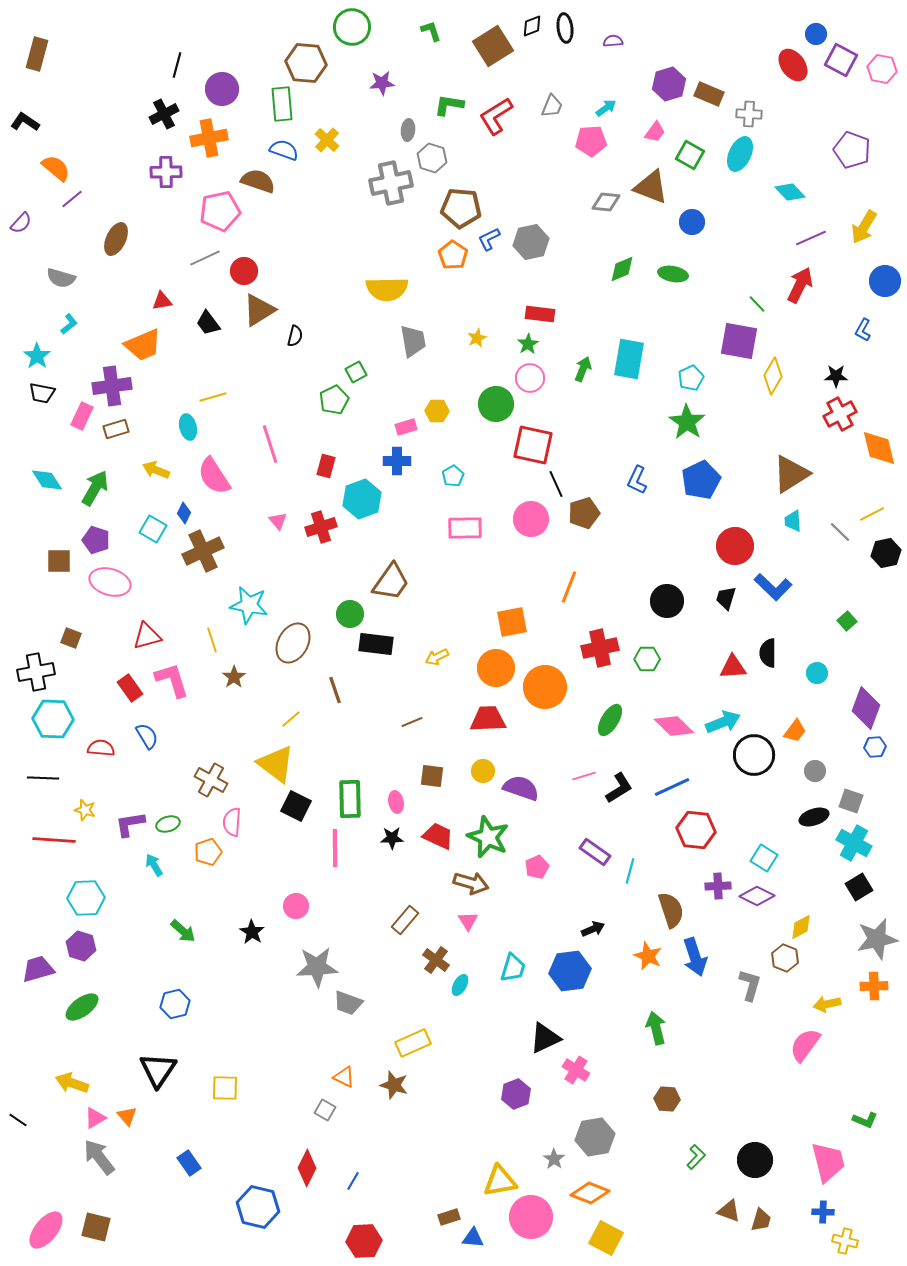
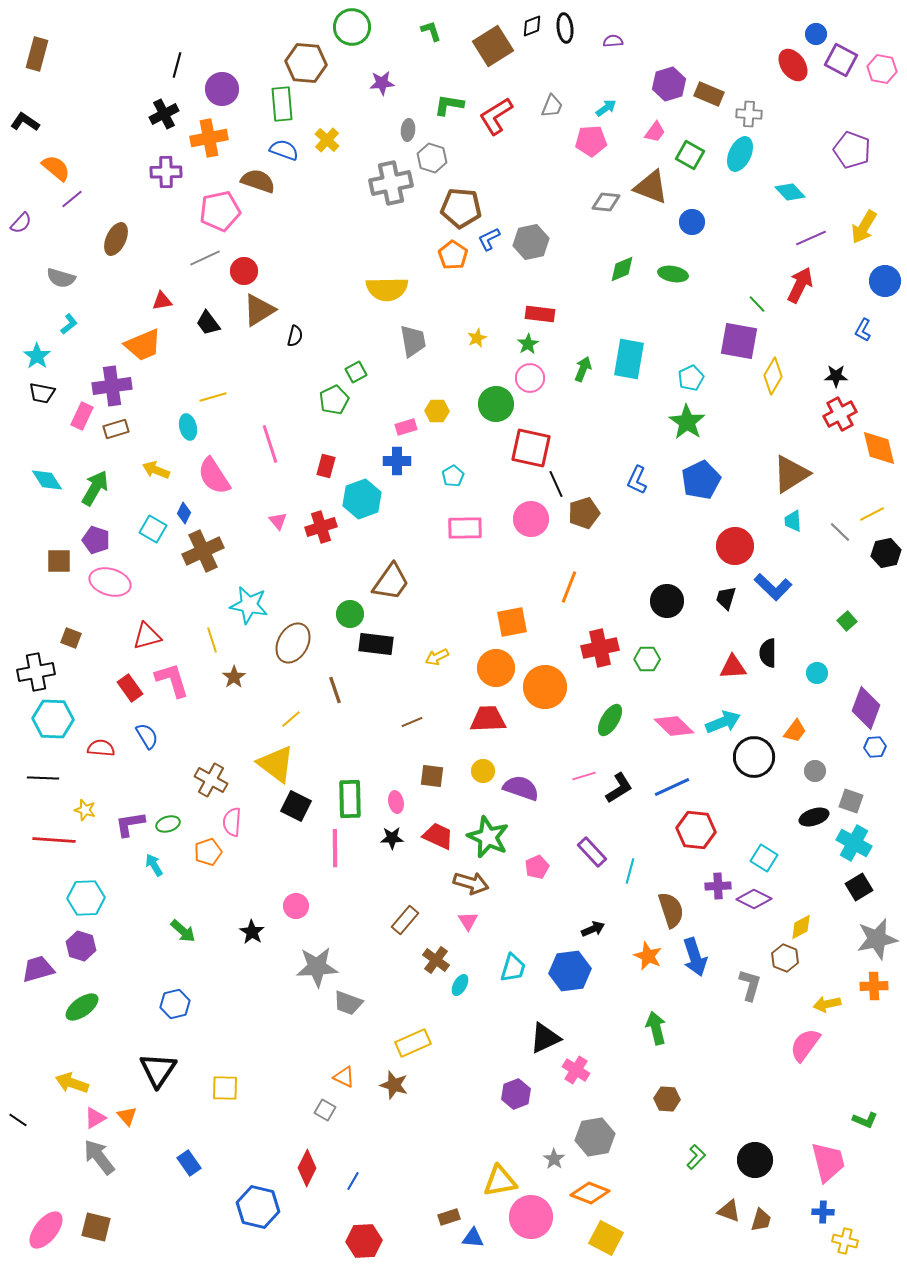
red square at (533, 445): moved 2 px left, 3 px down
black circle at (754, 755): moved 2 px down
purple rectangle at (595, 852): moved 3 px left; rotated 12 degrees clockwise
purple diamond at (757, 896): moved 3 px left, 3 px down
